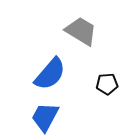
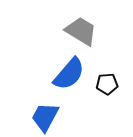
blue semicircle: moved 19 px right
